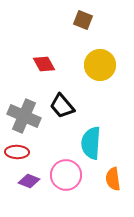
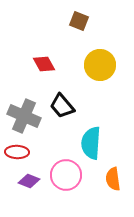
brown square: moved 4 px left, 1 px down
